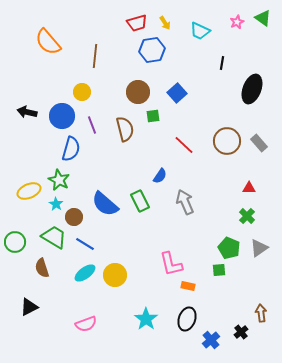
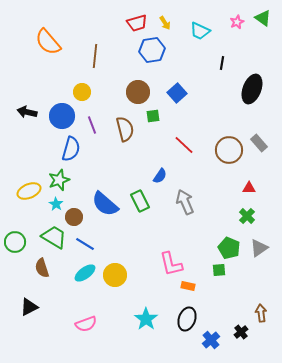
brown circle at (227, 141): moved 2 px right, 9 px down
green star at (59, 180): rotated 25 degrees clockwise
